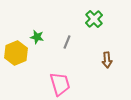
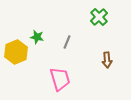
green cross: moved 5 px right, 2 px up
yellow hexagon: moved 1 px up
pink trapezoid: moved 5 px up
